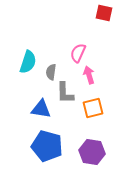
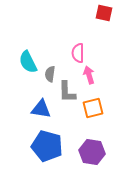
pink semicircle: rotated 24 degrees counterclockwise
cyan semicircle: rotated 135 degrees clockwise
gray semicircle: moved 1 px left, 2 px down
gray L-shape: moved 2 px right, 1 px up
